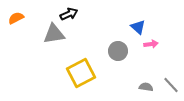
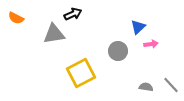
black arrow: moved 4 px right
orange semicircle: rotated 126 degrees counterclockwise
blue triangle: rotated 35 degrees clockwise
